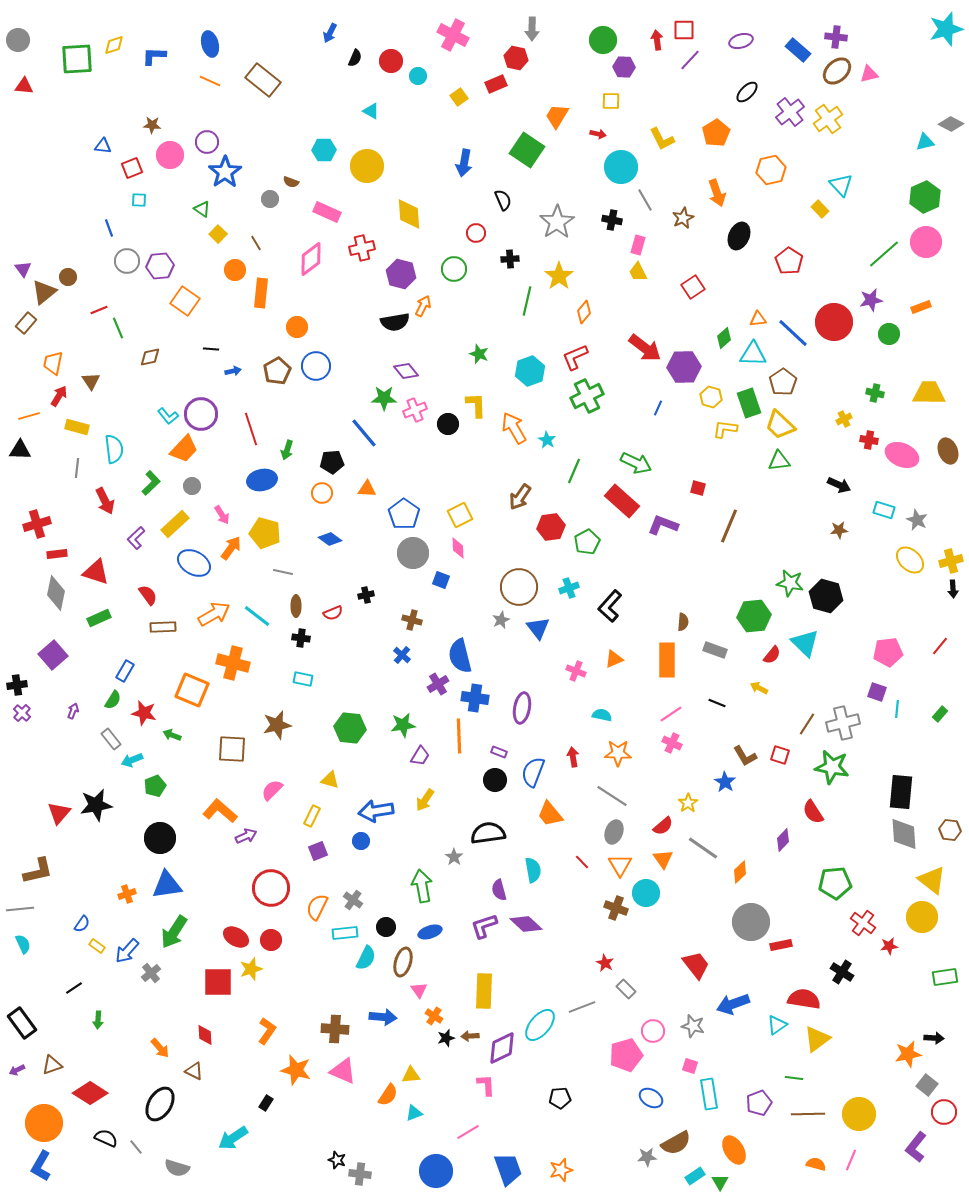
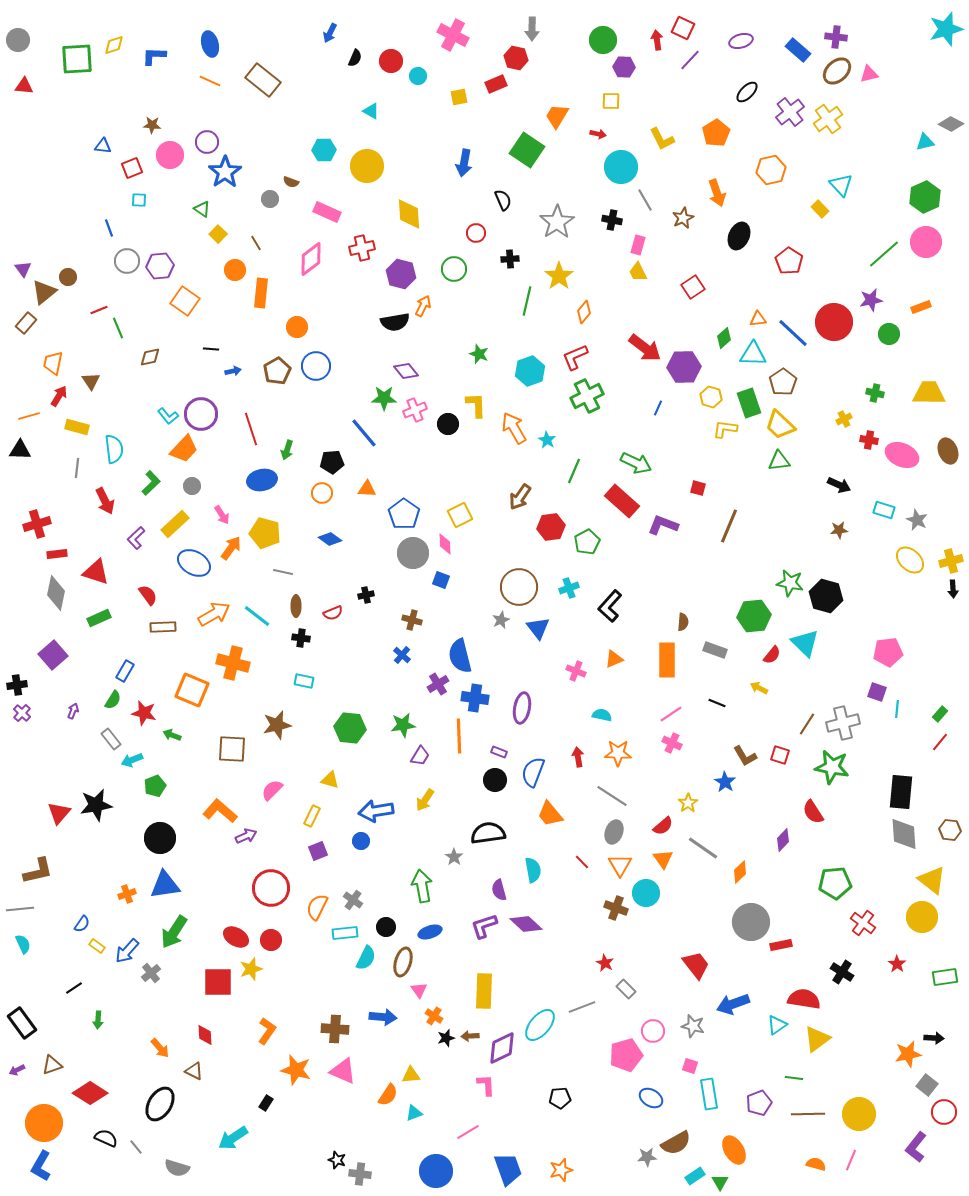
red square at (684, 30): moved 1 px left, 2 px up; rotated 25 degrees clockwise
yellow square at (459, 97): rotated 24 degrees clockwise
pink diamond at (458, 548): moved 13 px left, 4 px up
red line at (940, 646): moved 96 px down
cyan rectangle at (303, 679): moved 1 px right, 2 px down
red arrow at (573, 757): moved 5 px right
blue triangle at (167, 885): moved 2 px left
red star at (889, 946): moved 8 px right, 18 px down; rotated 30 degrees counterclockwise
